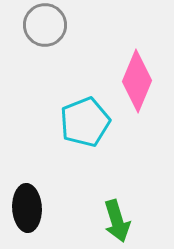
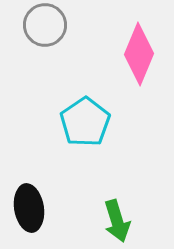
pink diamond: moved 2 px right, 27 px up
cyan pentagon: rotated 12 degrees counterclockwise
black ellipse: moved 2 px right; rotated 6 degrees counterclockwise
